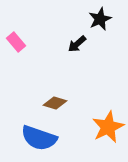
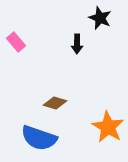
black star: moved 1 px up; rotated 25 degrees counterclockwise
black arrow: rotated 48 degrees counterclockwise
orange star: rotated 16 degrees counterclockwise
